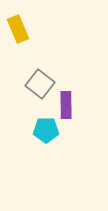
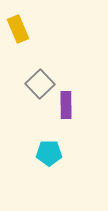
gray square: rotated 8 degrees clockwise
cyan pentagon: moved 3 px right, 23 px down
